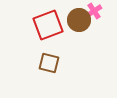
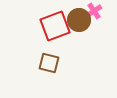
red square: moved 7 px right, 1 px down
